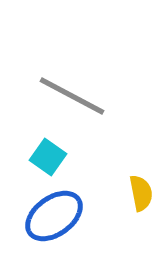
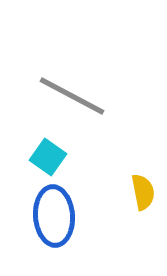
yellow semicircle: moved 2 px right, 1 px up
blue ellipse: rotated 58 degrees counterclockwise
